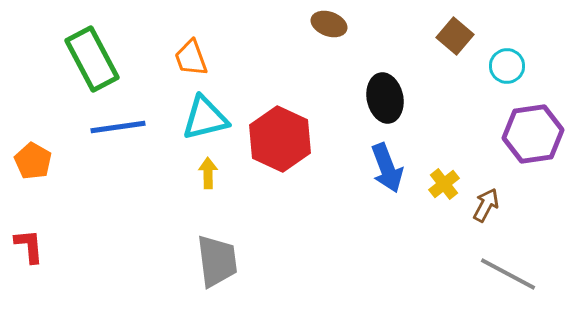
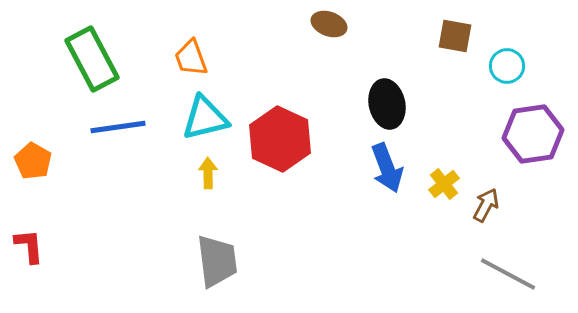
brown square: rotated 30 degrees counterclockwise
black ellipse: moved 2 px right, 6 px down
